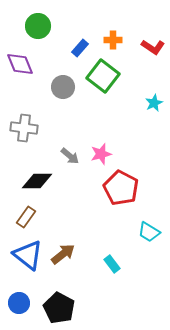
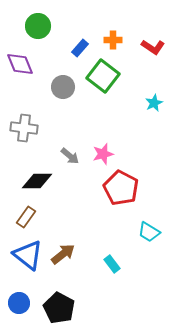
pink star: moved 2 px right
